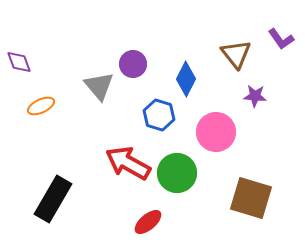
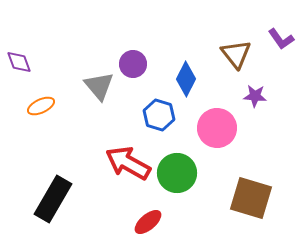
pink circle: moved 1 px right, 4 px up
